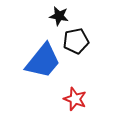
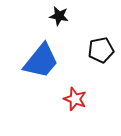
black pentagon: moved 25 px right, 9 px down
blue trapezoid: moved 2 px left
